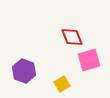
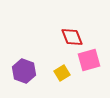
yellow square: moved 11 px up
